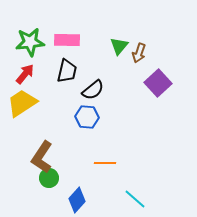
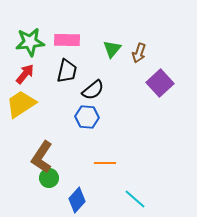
green triangle: moved 7 px left, 3 px down
purple square: moved 2 px right
yellow trapezoid: moved 1 px left, 1 px down
